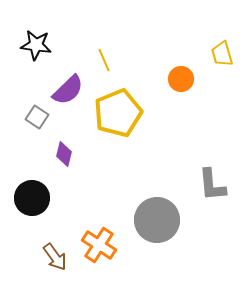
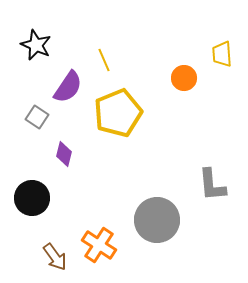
black star: rotated 16 degrees clockwise
yellow trapezoid: rotated 12 degrees clockwise
orange circle: moved 3 px right, 1 px up
purple semicircle: moved 3 px up; rotated 12 degrees counterclockwise
